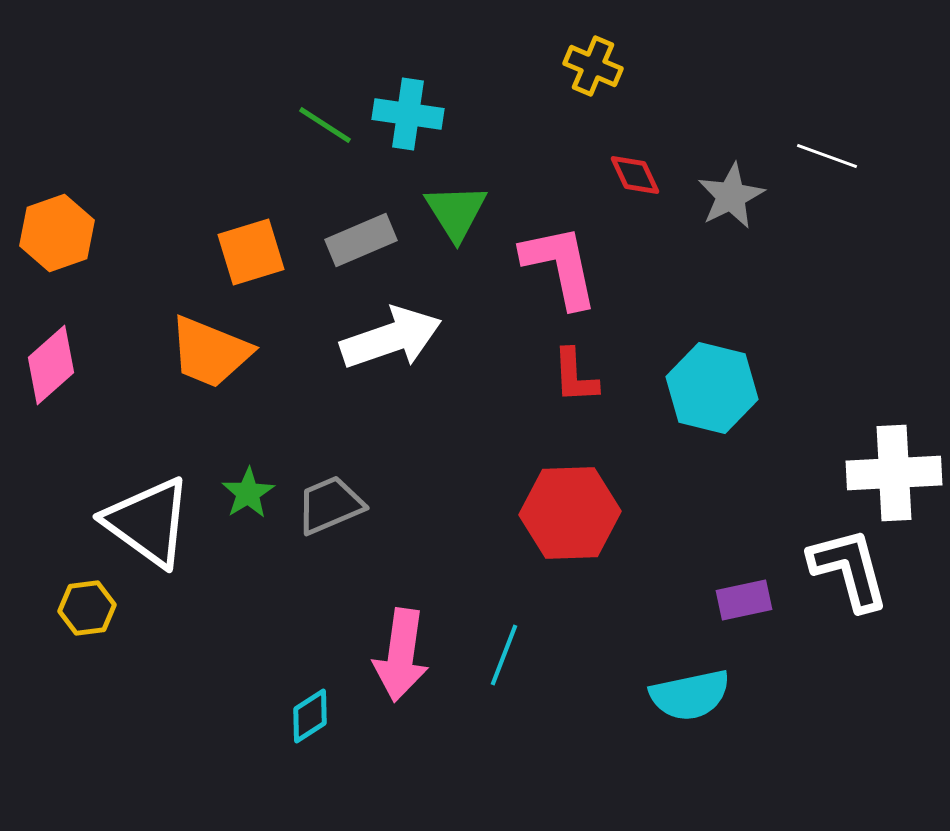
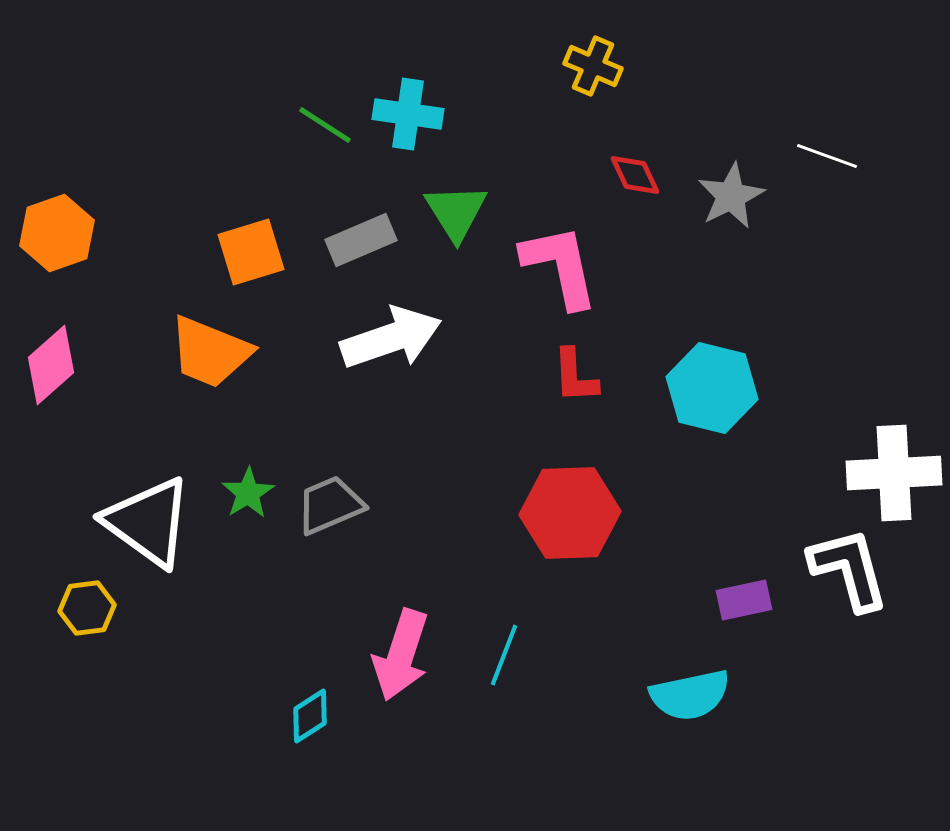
pink arrow: rotated 10 degrees clockwise
